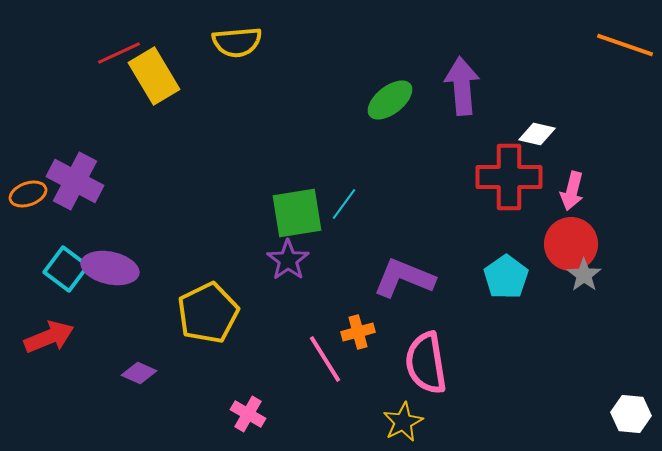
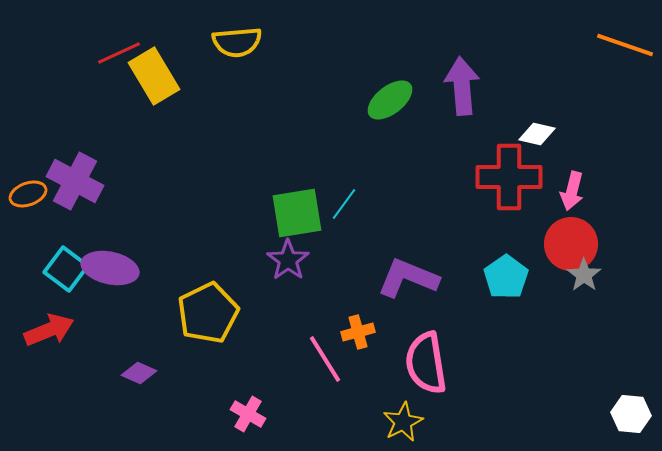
purple L-shape: moved 4 px right
red arrow: moved 7 px up
